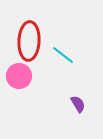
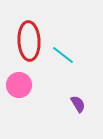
red ellipse: rotated 6 degrees counterclockwise
pink circle: moved 9 px down
